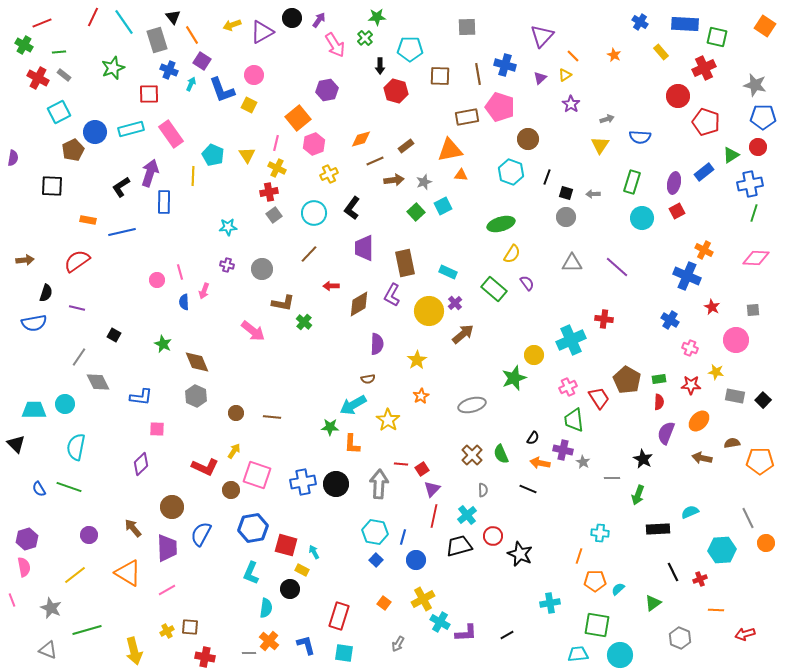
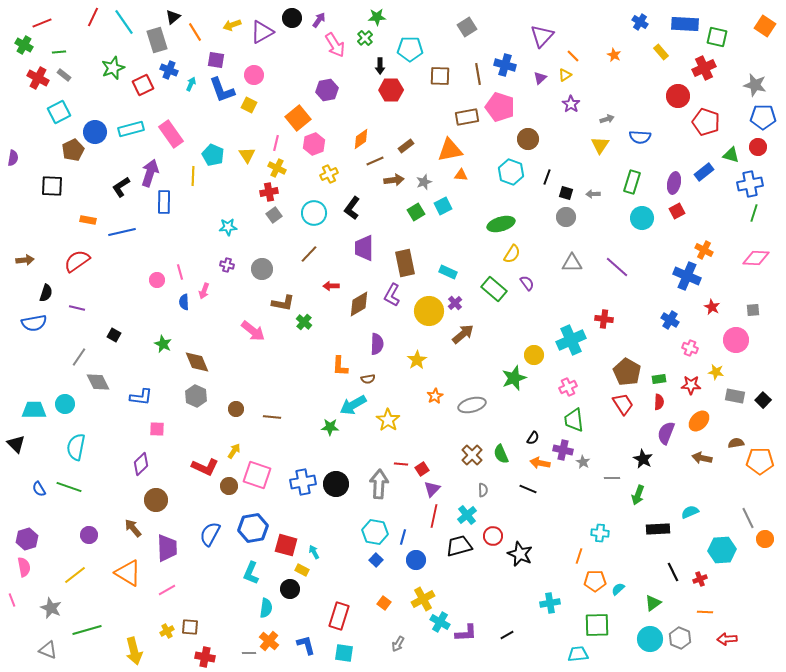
black triangle at (173, 17): rotated 28 degrees clockwise
gray square at (467, 27): rotated 30 degrees counterclockwise
orange line at (192, 35): moved 3 px right, 3 px up
purple square at (202, 61): moved 14 px right, 1 px up; rotated 24 degrees counterclockwise
red hexagon at (396, 91): moved 5 px left, 1 px up; rotated 15 degrees counterclockwise
red square at (149, 94): moved 6 px left, 9 px up; rotated 25 degrees counterclockwise
orange diamond at (361, 139): rotated 20 degrees counterclockwise
green triangle at (731, 155): rotated 48 degrees clockwise
green square at (416, 212): rotated 12 degrees clockwise
brown pentagon at (627, 380): moved 8 px up
orange star at (421, 396): moved 14 px right
red trapezoid at (599, 398): moved 24 px right, 6 px down
brown circle at (236, 413): moved 4 px up
brown semicircle at (732, 443): moved 4 px right
orange L-shape at (352, 444): moved 12 px left, 78 px up
brown circle at (231, 490): moved 2 px left, 4 px up
brown circle at (172, 507): moved 16 px left, 7 px up
blue semicircle at (201, 534): moved 9 px right
orange circle at (766, 543): moved 1 px left, 4 px up
orange line at (716, 610): moved 11 px left, 2 px down
green square at (597, 625): rotated 12 degrees counterclockwise
red arrow at (745, 634): moved 18 px left, 5 px down; rotated 12 degrees clockwise
cyan circle at (620, 655): moved 30 px right, 16 px up
